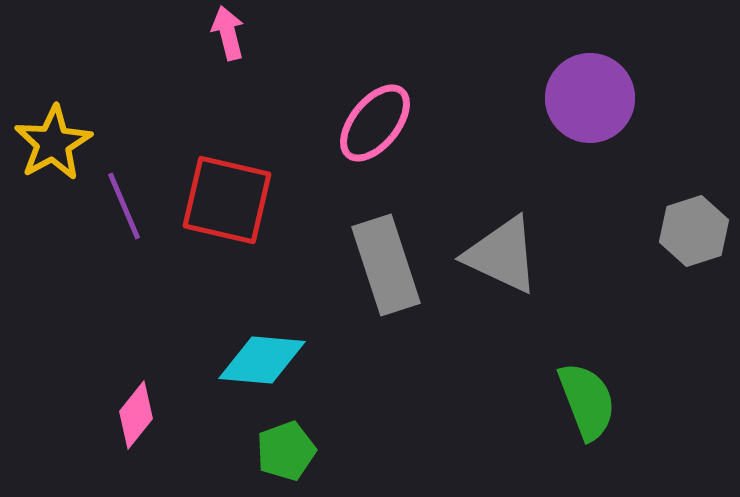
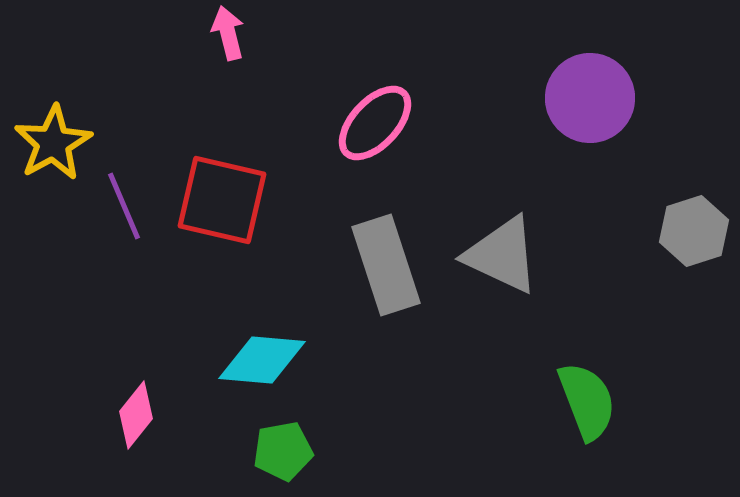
pink ellipse: rotated 4 degrees clockwise
red square: moved 5 px left
green pentagon: moved 3 px left; rotated 10 degrees clockwise
